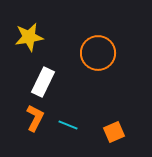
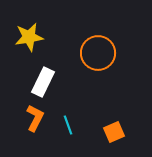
cyan line: rotated 48 degrees clockwise
